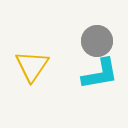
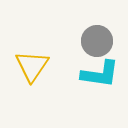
cyan L-shape: rotated 18 degrees clockwise
